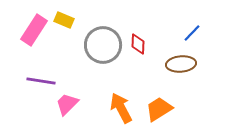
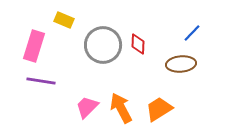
pink rectangle: moved 16 px down; rotated 16 degrees counterclockwise
pink trapezoid: moved 20 px right, 3 px down
